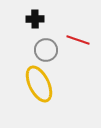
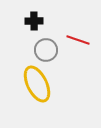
black cross: moved 1 px left, 2 px down
yellow ellipse: moved 2 px left
